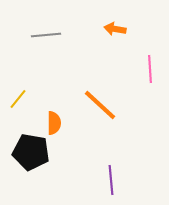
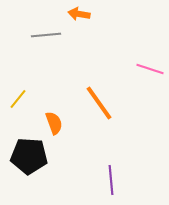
orange arrow: moved 36 px left, 15 px up
pink line: rotated 68 degrees counterclockwise
orange line: moved 1 px left, 2 px up; rotated 12 degrees clockwise
orange semicircle: rotated 20 degrees counterclockwise
black pentagon: moved 2 px left, 4 px down; rotated 6 degrees counterclockwise
